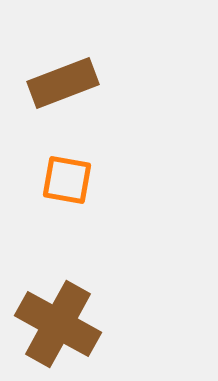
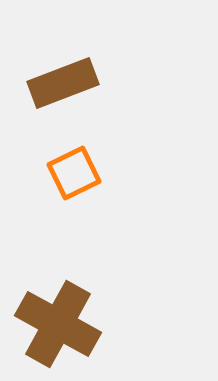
orange square: moved 7 px right, 7 px up; rotated 36 degrees counterclockwise
